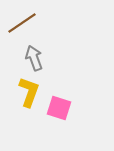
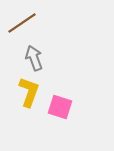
pink square: moved 1 px right, 1 px up
